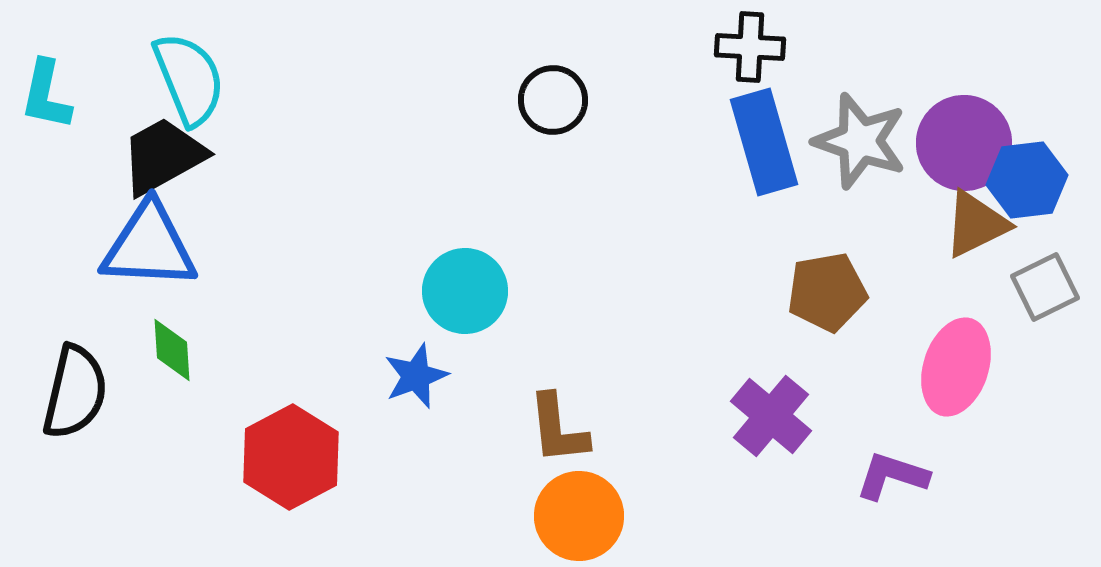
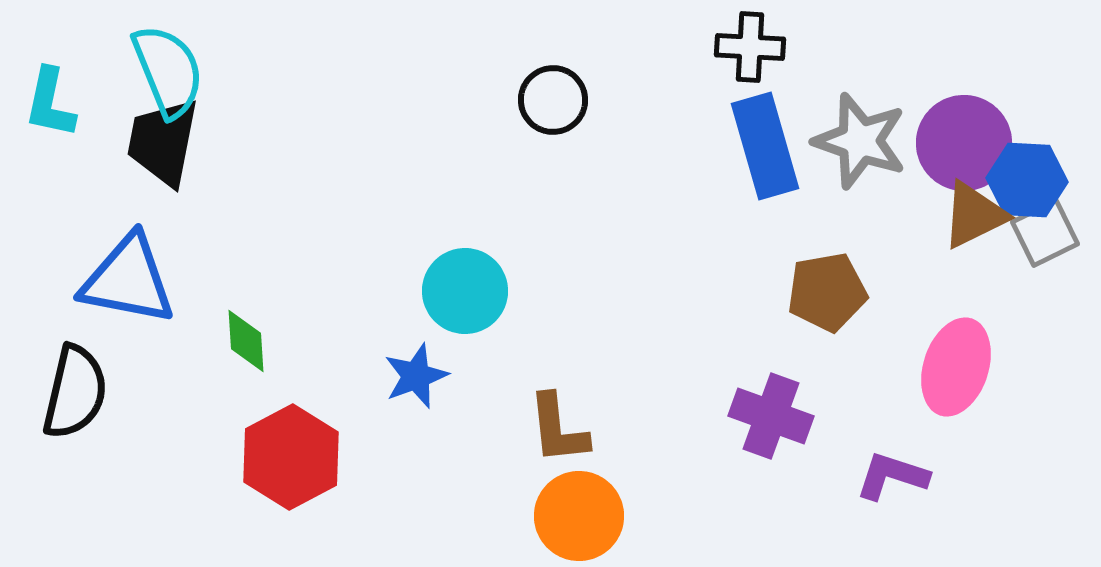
cyan semicircle: moved 21 px left, 8 px up
cyan L-shape: moved 4 px right, 8 px down
blue rectangle: moved 1 px right, 4 px down
black trapezoid: moved 14 px up; rotated 50 degrees counterclockwise
blue hexagon: rotated 10 degrees clockwise
brown triangle: moved 2 px left, 9 px up
blue triangle: moved 21 px left, 34 px down; rotated 8 degrees clockwise
gray square: moved 54 px up
green diamond: moved 74 px right, 9 px up
purple cross: rotated 20 degrees counterclockwise
